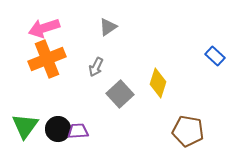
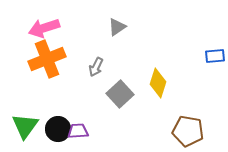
gray triangle: moved 9 px right
blue rectangle: rotated 48 degrees counterclockwise
